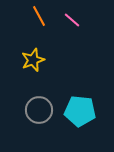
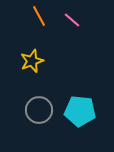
yellow star: moved 1 px left, 1 px down
